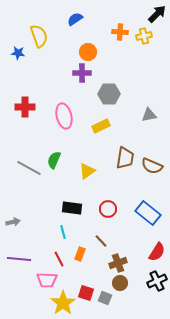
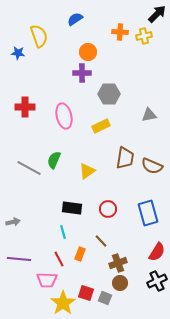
blue rectangle: rotated 35 degrees clockwise
